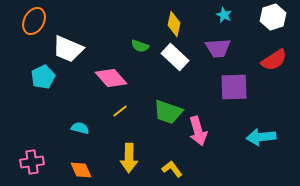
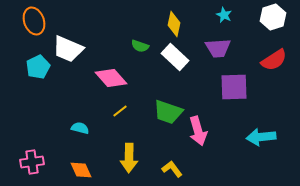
orange ellipse: rotated 48 degrees counterclockwise
cyan pentagon: moved 5 px left, 10 px up
